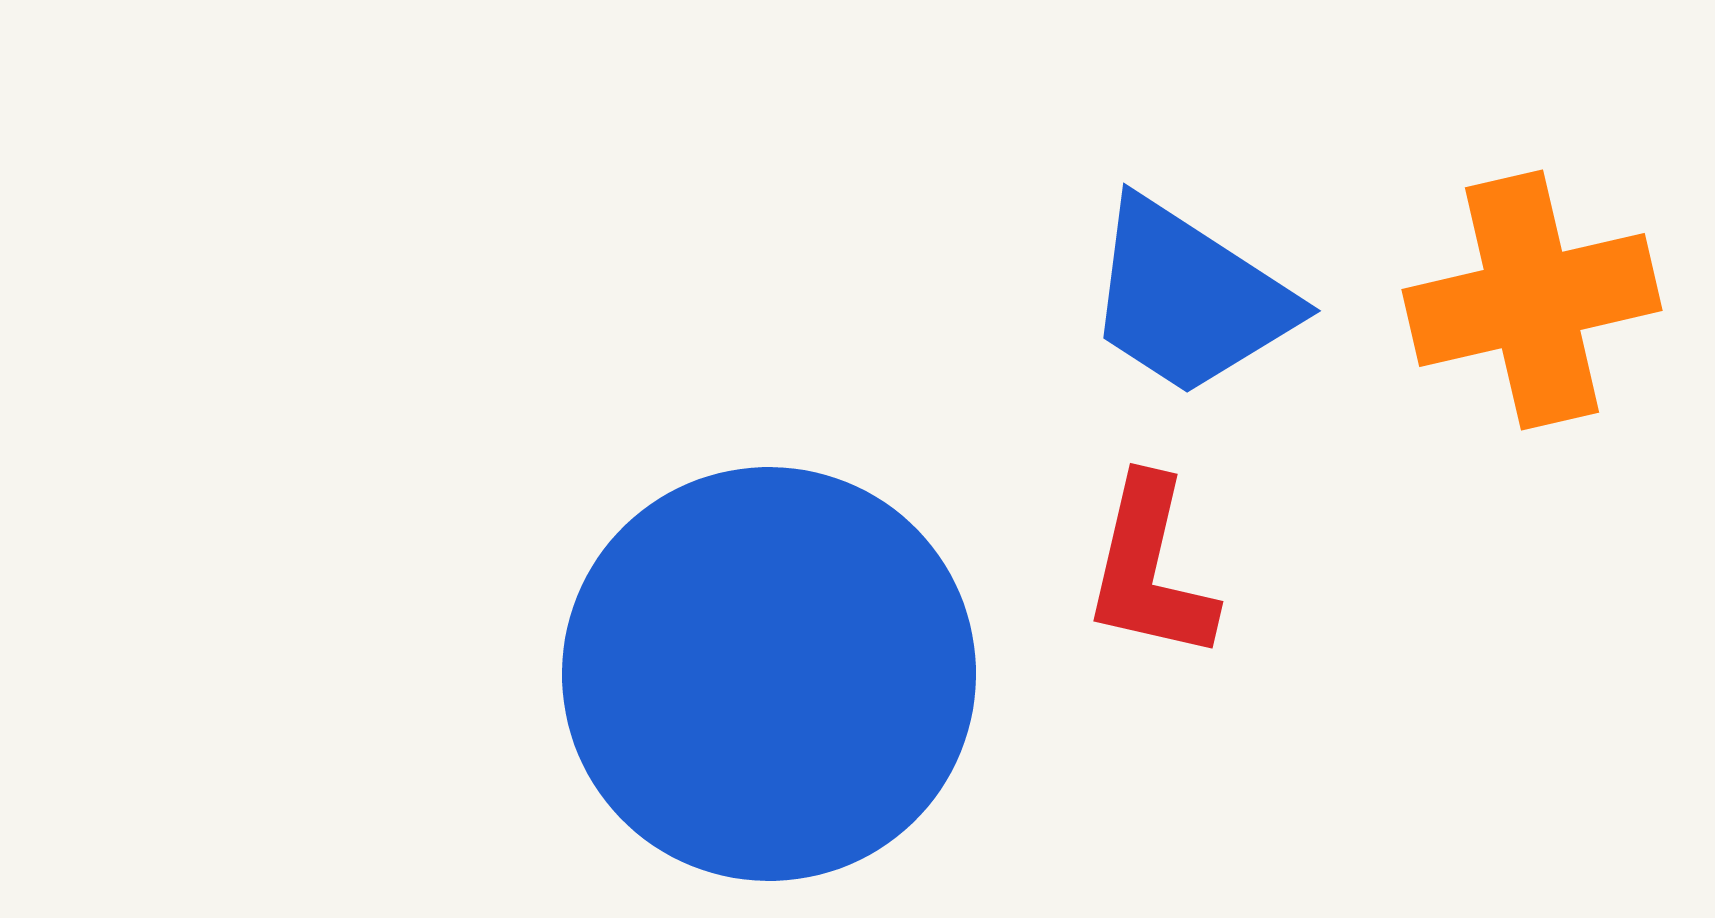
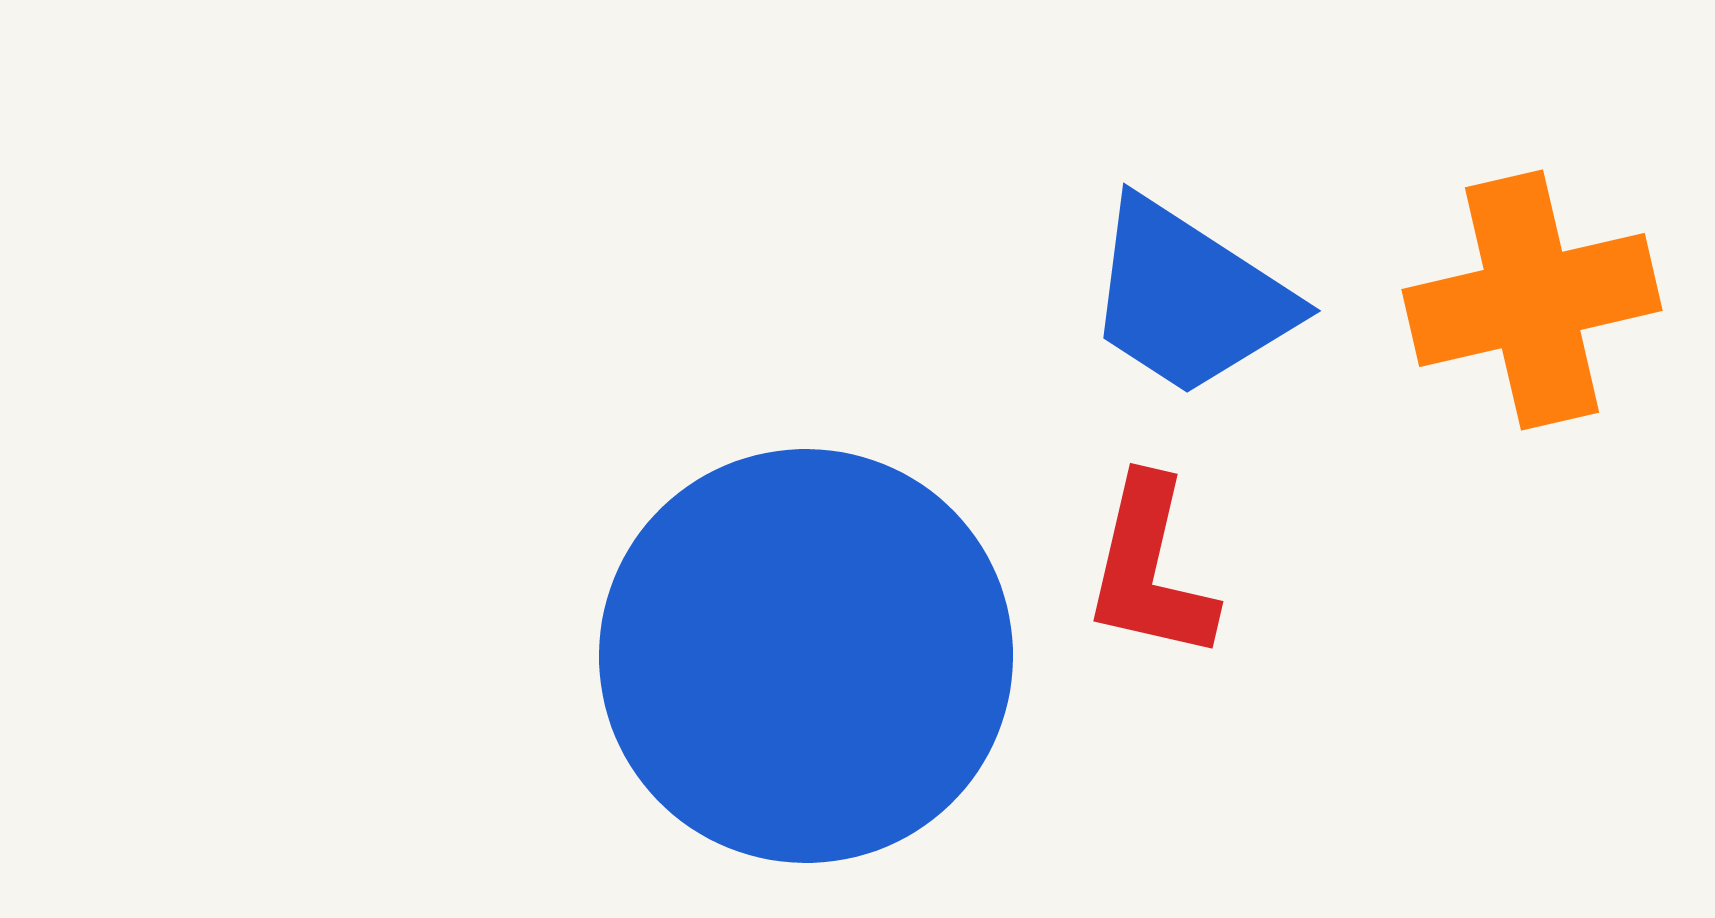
blue circle: moved 37 px right, 18 px up
